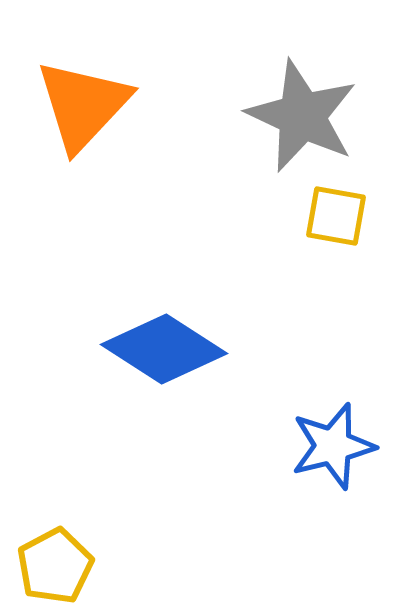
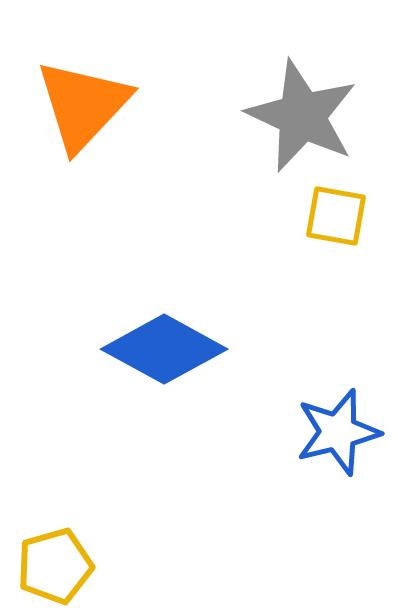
blue diamond: rotated 4 degrees counterclockwise
blue star: moved 5 px right, 14 px up
yellow pentagon: rotated 12 degrees clockwise
